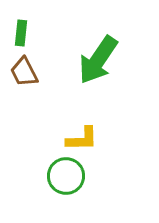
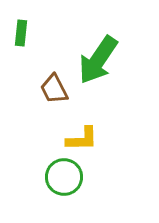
brown trapezoid: moved 30 px right, 17 px down
green circle: moved 2 px left, 1 px down
